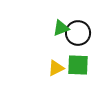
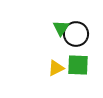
green triangle: rotated 36 degrees counterclockwise
black circle: moved 2 px left, 1 px down
